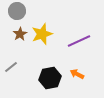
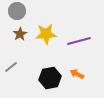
yellow star: moved 4 px right; rotated 15 degrees clockwise
purple line: rotated 10 degrees clockwise
